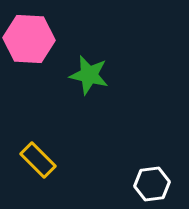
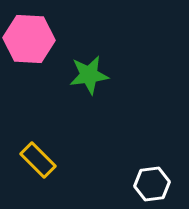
green star: rotated 21 degrees counterclockwise
